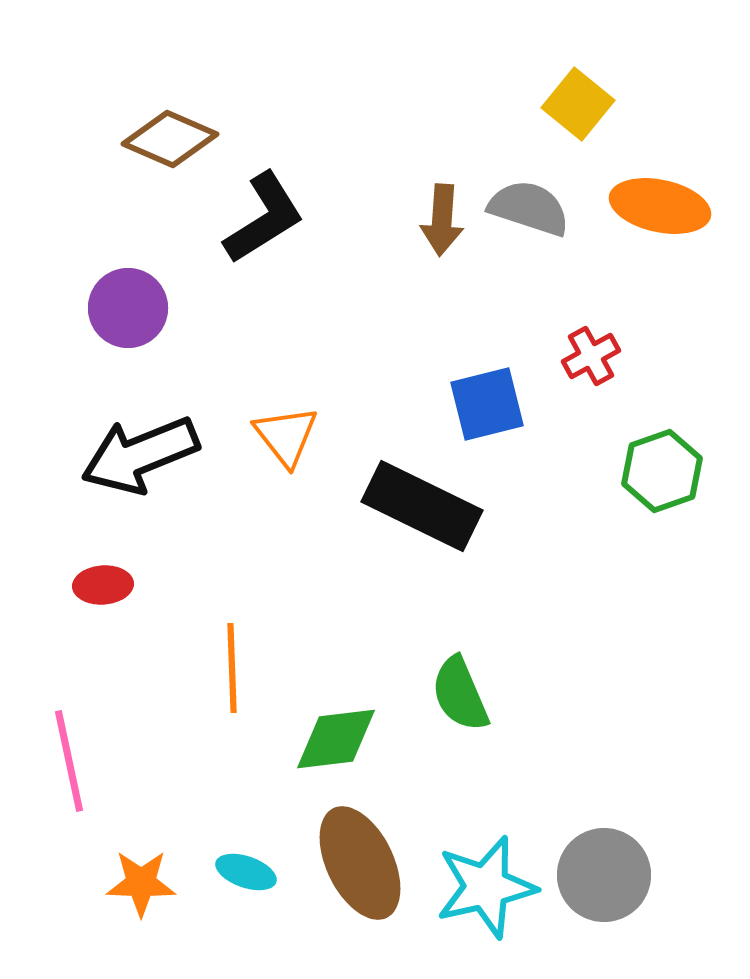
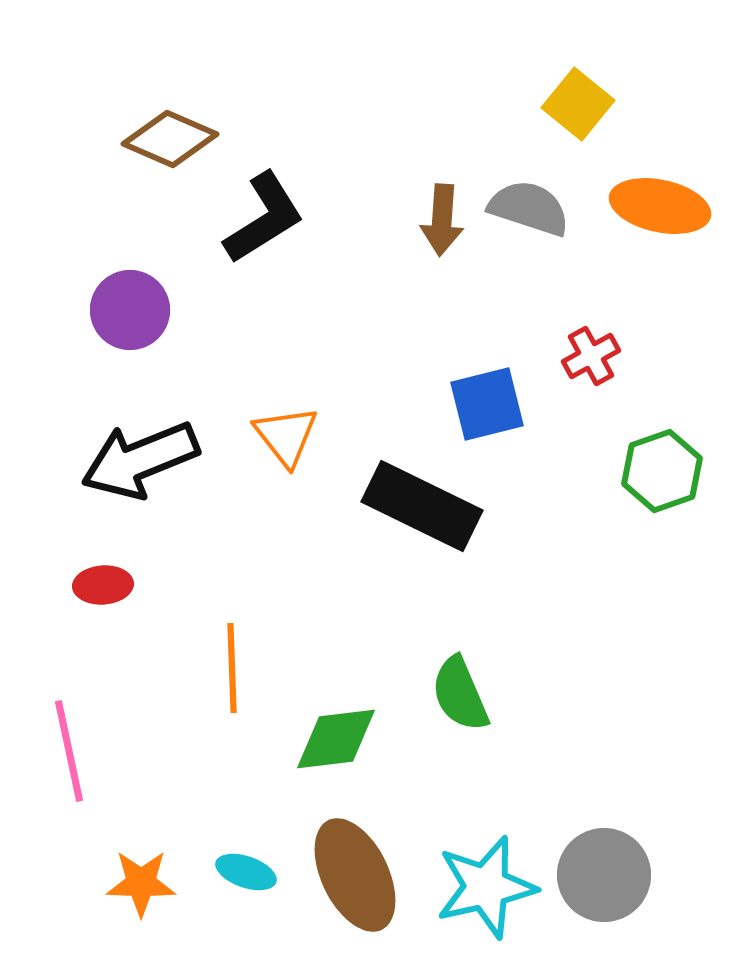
purple circle: moved 2 px right, 2 px down
black arrow: moved 5 px down
pink line: moved 10 px up
brown ellipse: moved 5 px left, 12 px down
